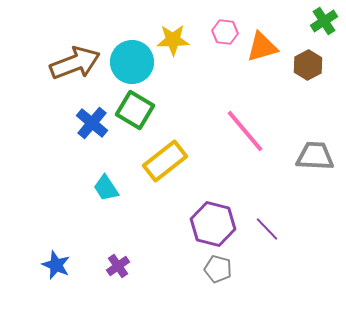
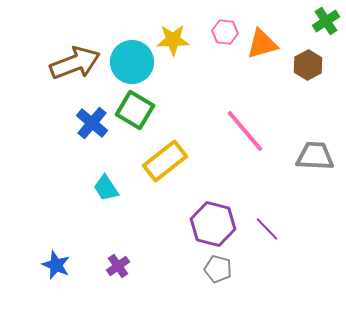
green cross: moved 2 px right
orange triangle: moved 3 px up
